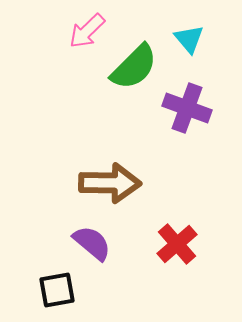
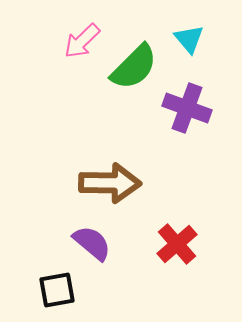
pink arrow: moved 5 px left, 10 px down
